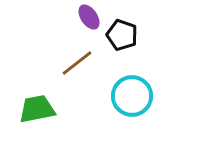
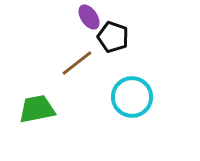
black pentagon: moved 9 px left, 2 px down
cyan circle: moved 1 px down
